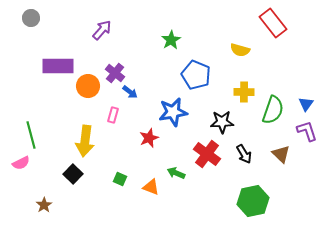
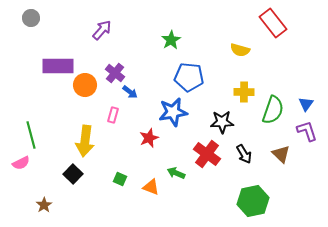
blue pentagon: moved 7 px left, 2 px down; rotated 16 degrees counterclockwise
orange circle: moved 3 px left, 1 px up
